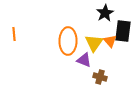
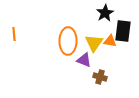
orange triangle: rotated 40 degrees counterclockwise
